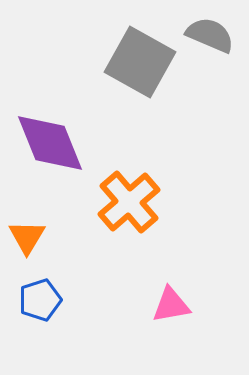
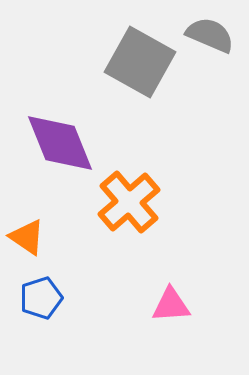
purple diamond: moved 10 px right
orange triangle: rotated 27 degrees counterclockwise
blue pentagon: moved 1 px right, 2 px up
pink triangle: rotated 6 degrees clockwise
